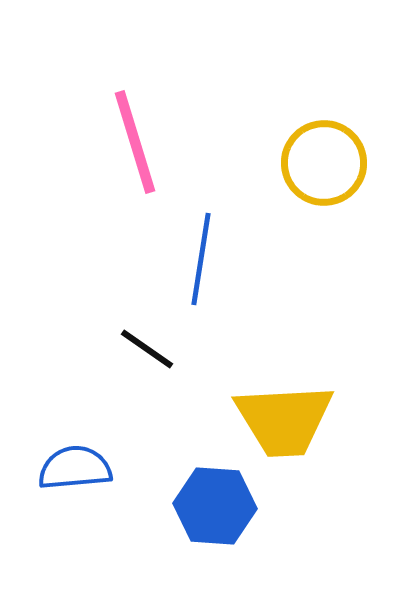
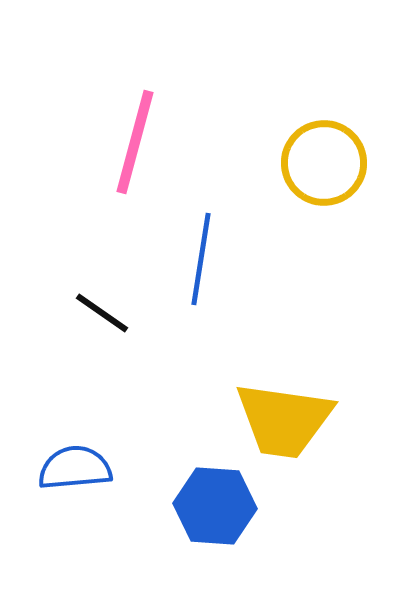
pink line: rotated 32 degrees clockwise
black line: moved 45 px left, 36 px up
yellow trapezoid: rotated 11 degrees clockwise
